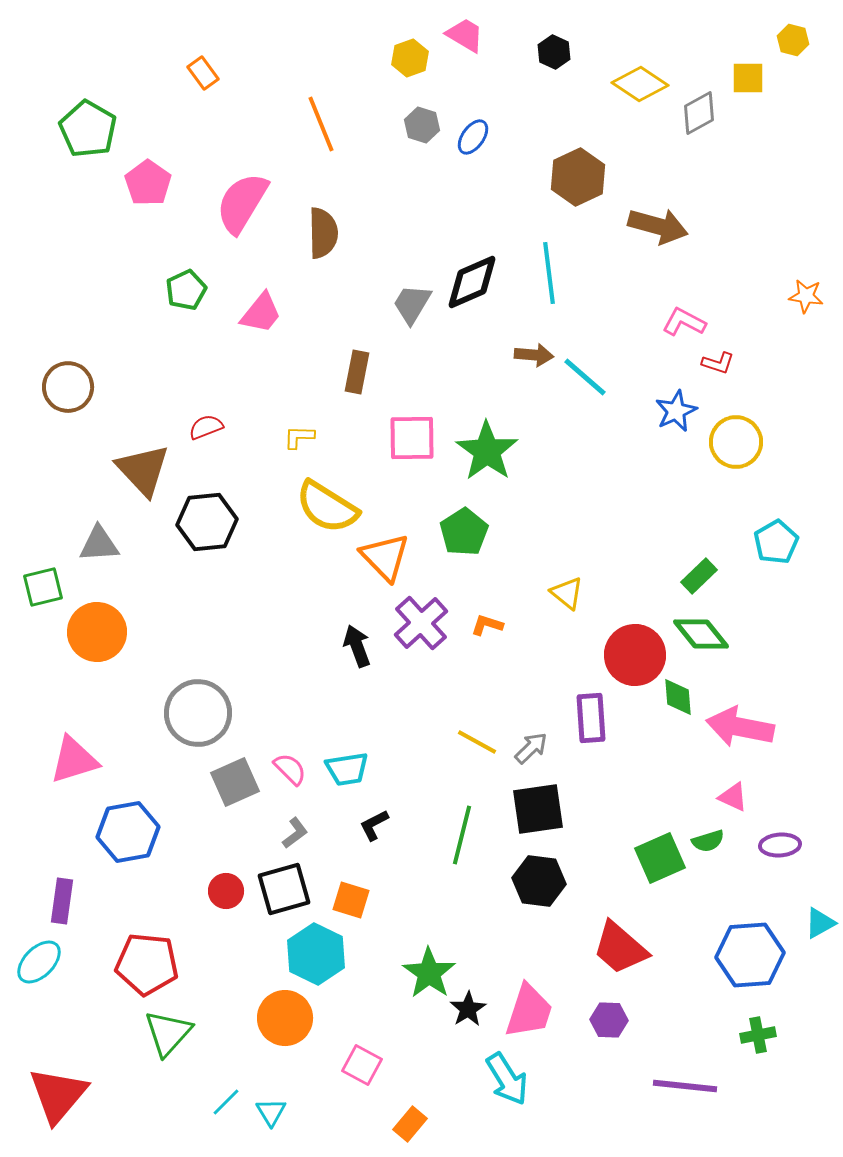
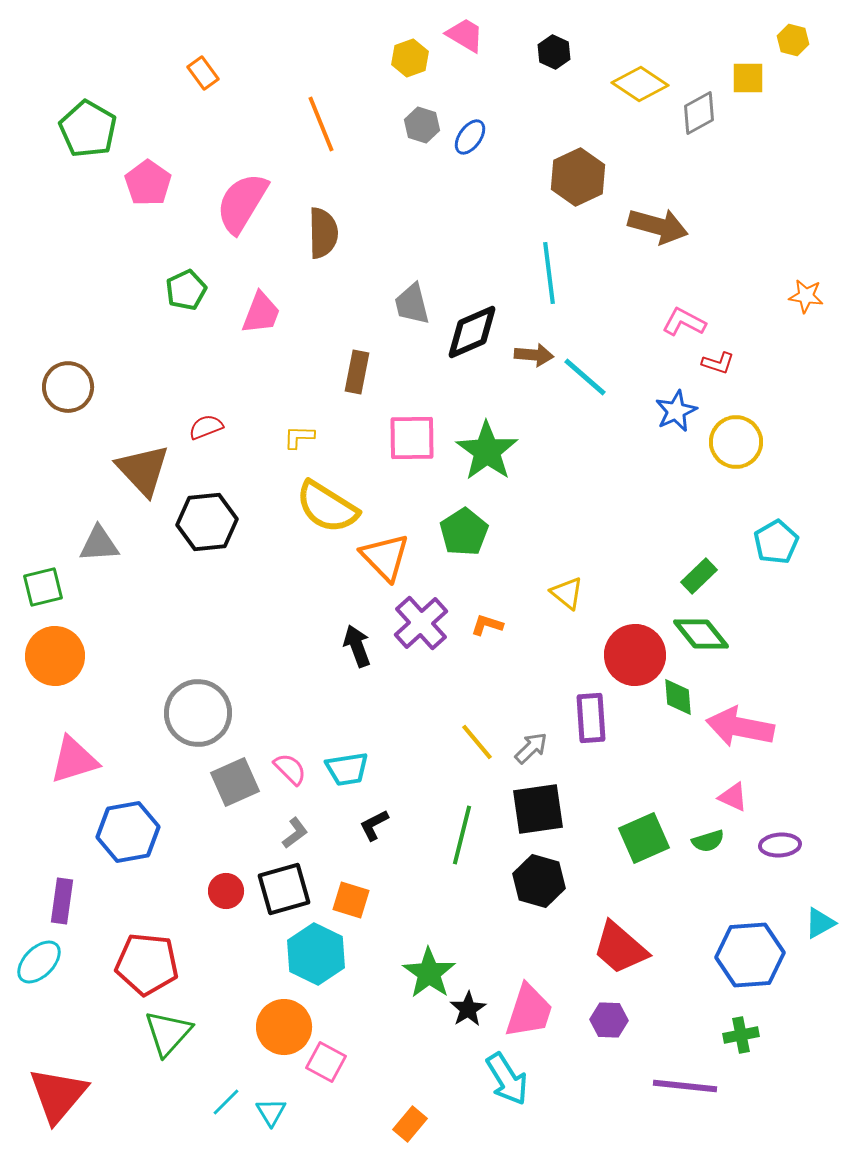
blue ellipse at (473, 137): moved 3 px left
black diamond at (472, 282): moved 50 px down
gray trapezoid at (412, 304): rotated 45 degrees counterclockwise
pink trapezoid at (261, 313): rotated 18 degrees counterclockwise
orange circle at (97, 632): moved 42 px left, 24 px down
yellow line at (477, 742): rotated 21 degrees clockwise
green square at (660, 858): moved 16 px left, 20 px up
black hexagon at (539, 881): rotated 9 degrees clockwise
orange circle at (285, 1018): moved 1 px left, 9 px down
green cross at (758, 1035): moved 17 px left
pink square at (362, 1065): moved 36 px left, 3 px up
